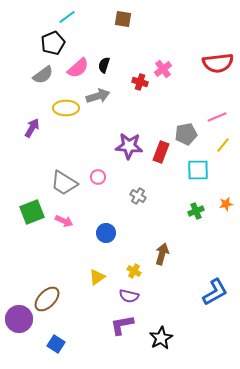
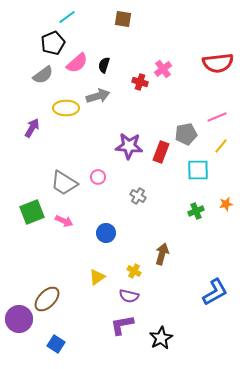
pink semicircle: moved 1 px left, 5 px up
yellow line: moved 2 px left, 1 px down
